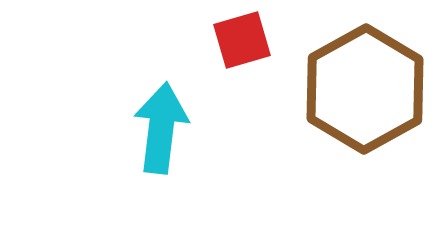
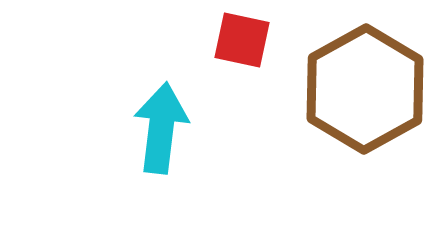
red square: rotated 28 degrees clockwise
